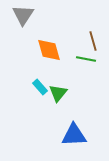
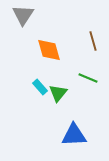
green line: moved 2 px right, 19 px down; rotated 12 degrees clockwise
